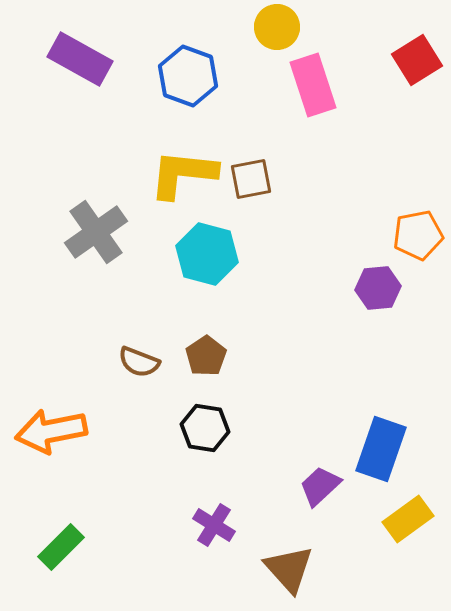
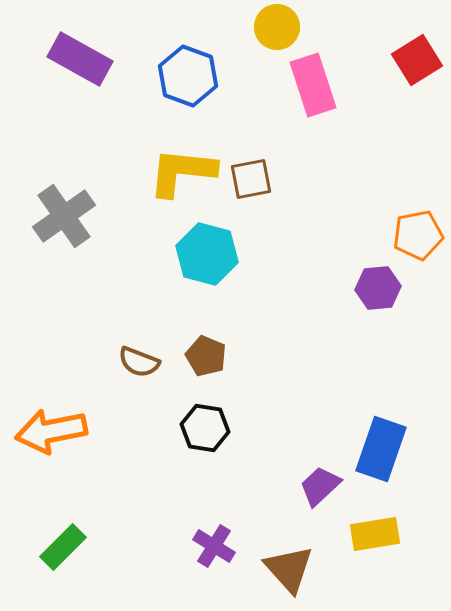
yellow L-shape: moved 1 px left, 2 px up
gray cross: moved 32 px left, 16 px up
brown pentagon: rotated 15 degrees counterclockwise
yellow rectangle: moved 33 px left, 15 px down; rotated 27 degrees clockwise
purple cross: moved 21 px down
green rectangle: moved 2 px right
